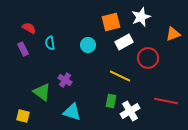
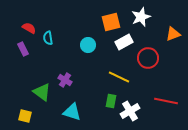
cyan semicircle: moved 2 px left, 5 px up
yellow line: moved 1 px left, 1 px down
yellow square: moved 2 px right
